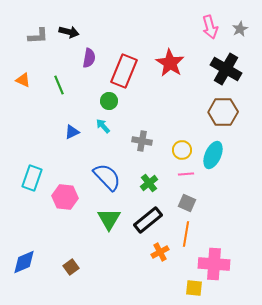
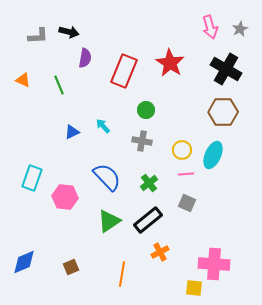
purple semicircle: moved 4 px left
green circle: moved 37 px right, 9 px down
green triangle: moved 2 px down; rotated 25 degrees clockwise
orange line: moved 64 px left, 40 px down
brown square: rotated 14 degrees clockwise
